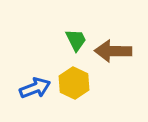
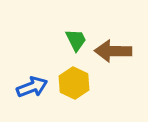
blue arrow: moved 3 px left, 1 px up
